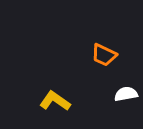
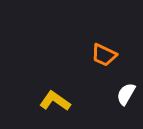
white semicircle: rotated 50 degrees counterclockwise
